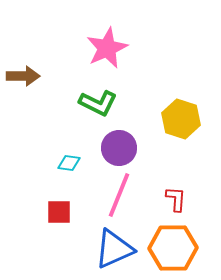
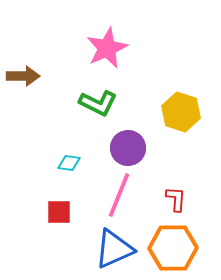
yellow hexagon: moved 7 px up
purple circle: moved 9 px right
